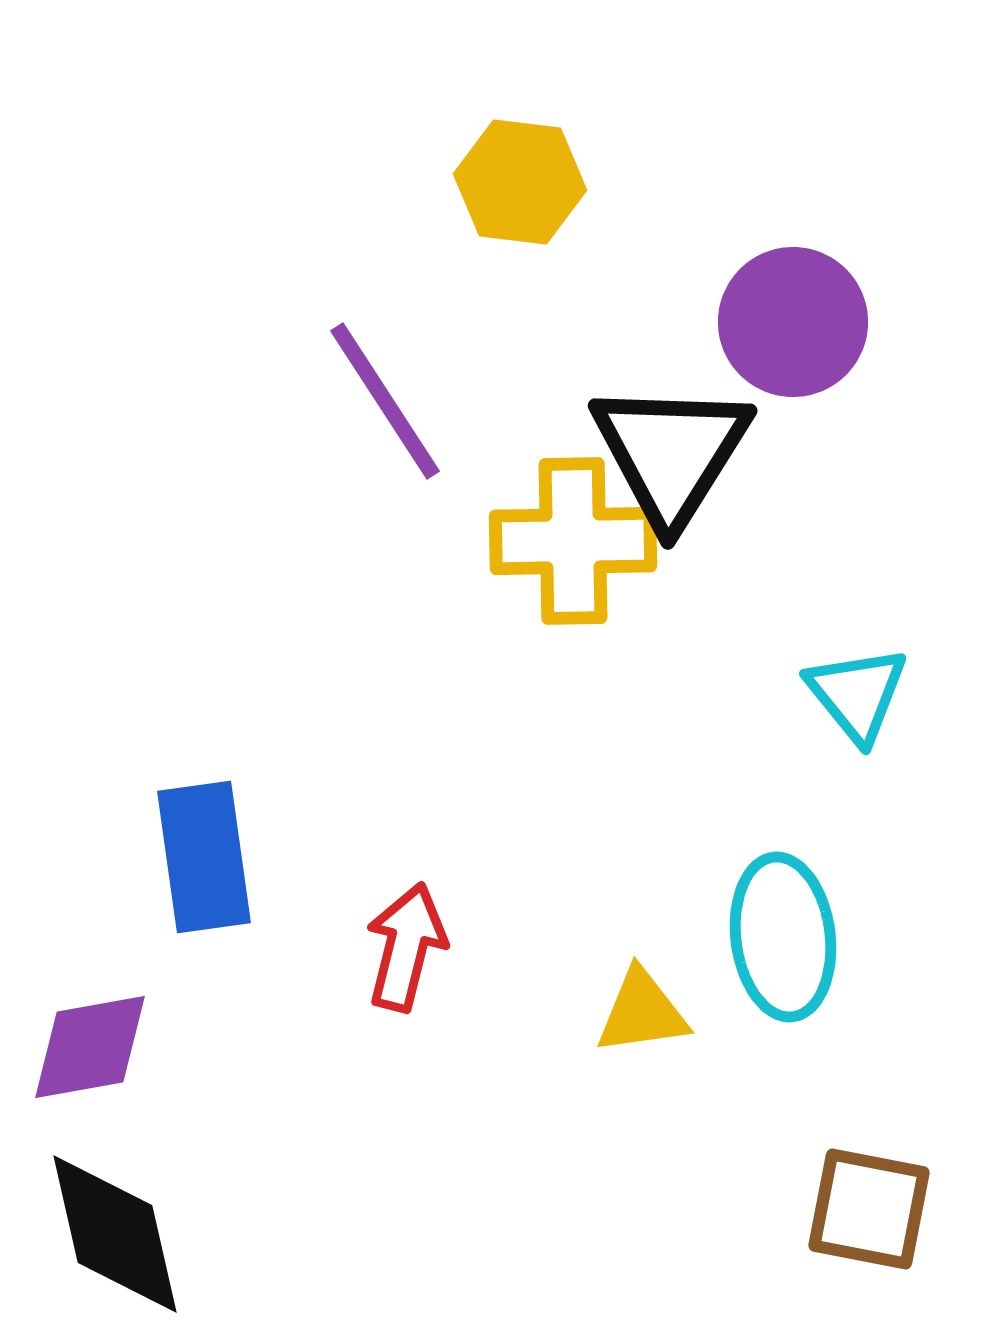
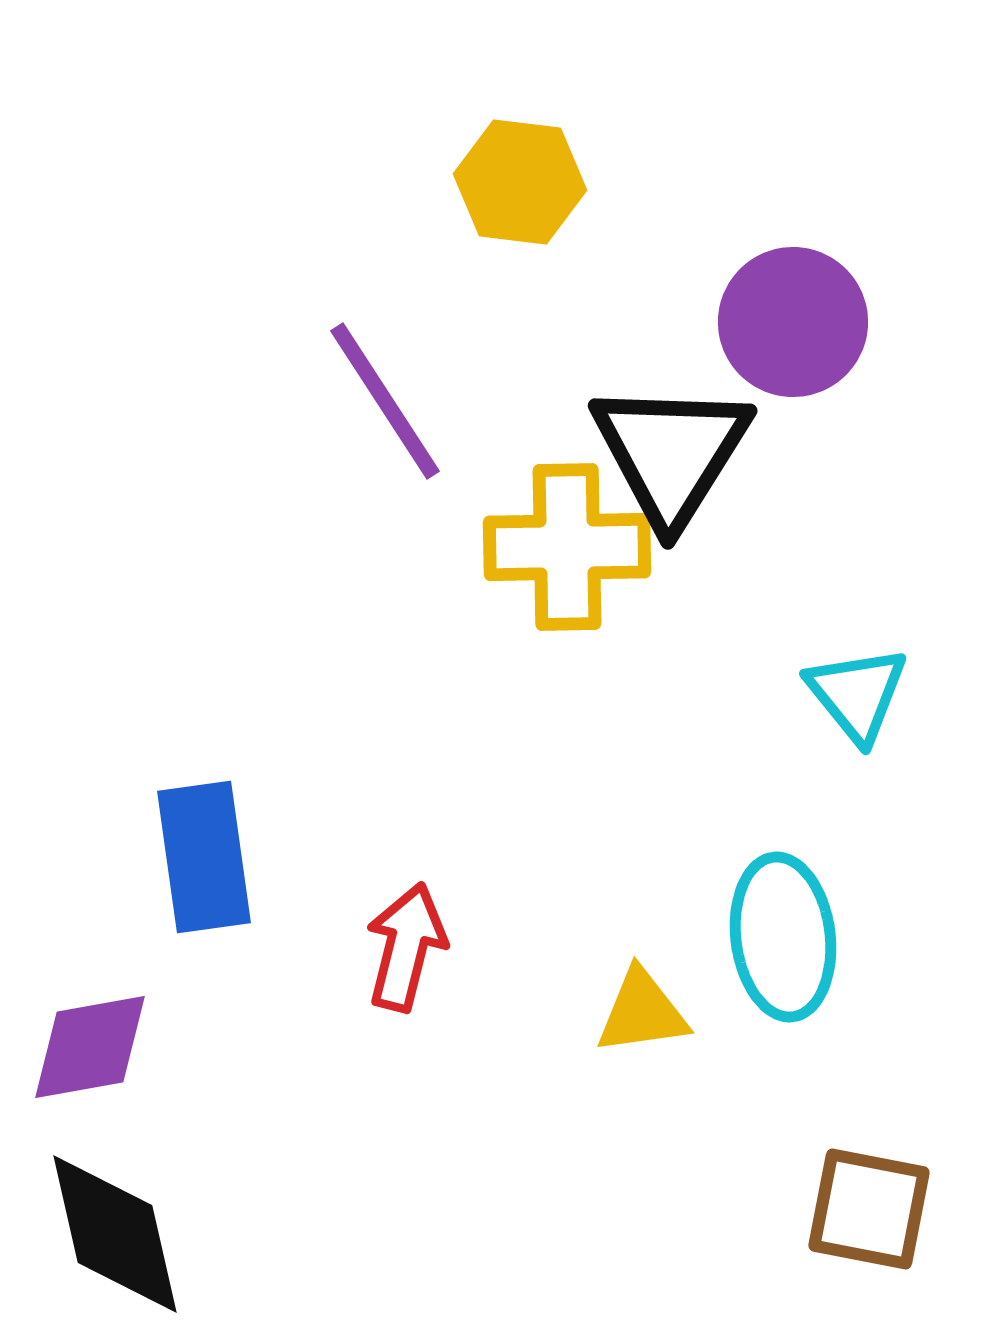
yellow cross: moved 6 px left, 6 px down
